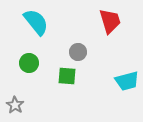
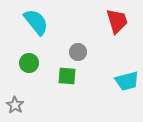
red trapezoid: moved 7 px right
